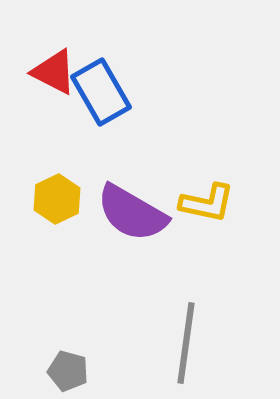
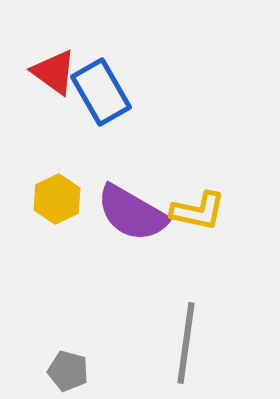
red triangle: rotated 9 degrees clockwise
yellow L-shape: moved 9 px left, 8 px down
